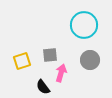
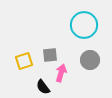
yellow square: moved 2 px right
